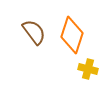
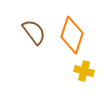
yellow cross: moved 4 px left, 2 px down
